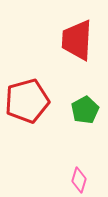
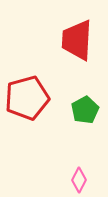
red pentagon: moved 3 px up
pink diamond: rotated 10 degrees clockwise
